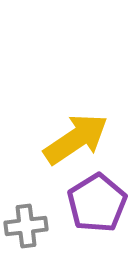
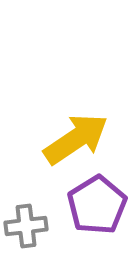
purple pentagon: moved 2 px down
